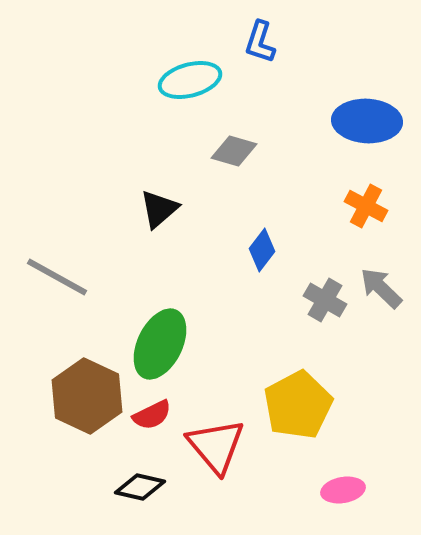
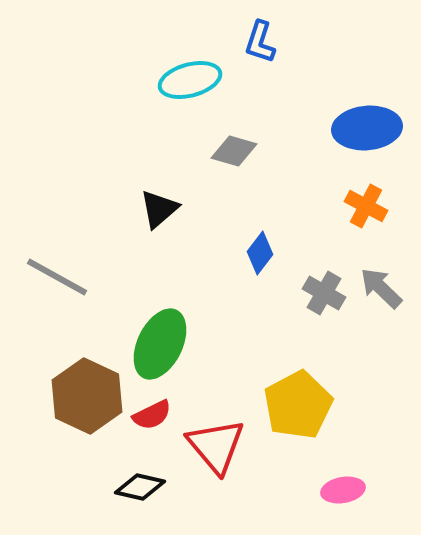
blue ellipse: moved 7 px down; rotated 8 degrees counterclockwise
blue diamond: moved 2 px left, 3 px down
gray cross: moved 1 px left, 7 px up
